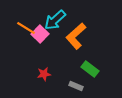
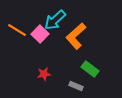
orange line: moved 9 px left, 2 px down
